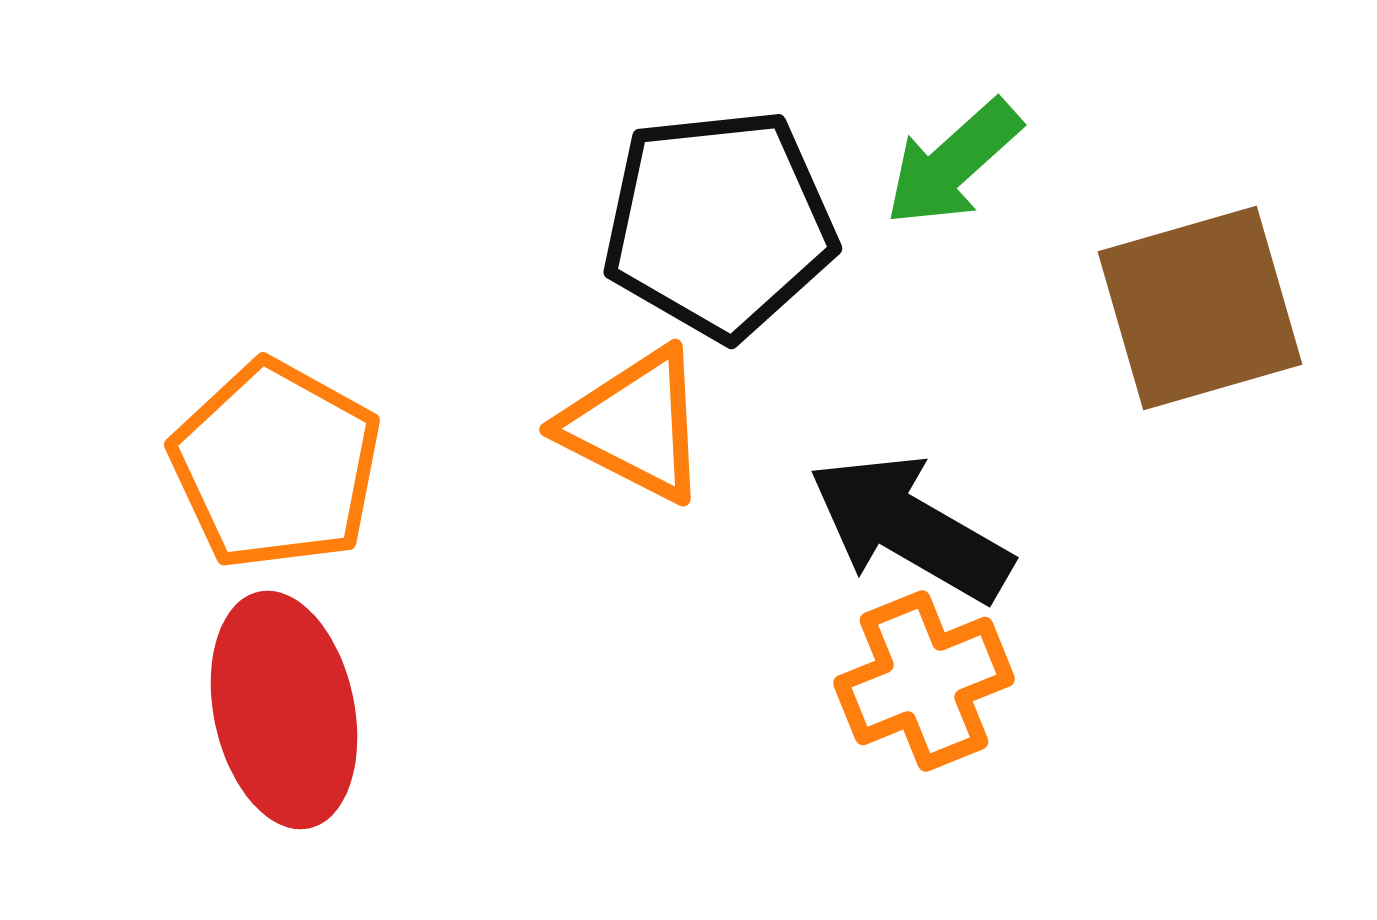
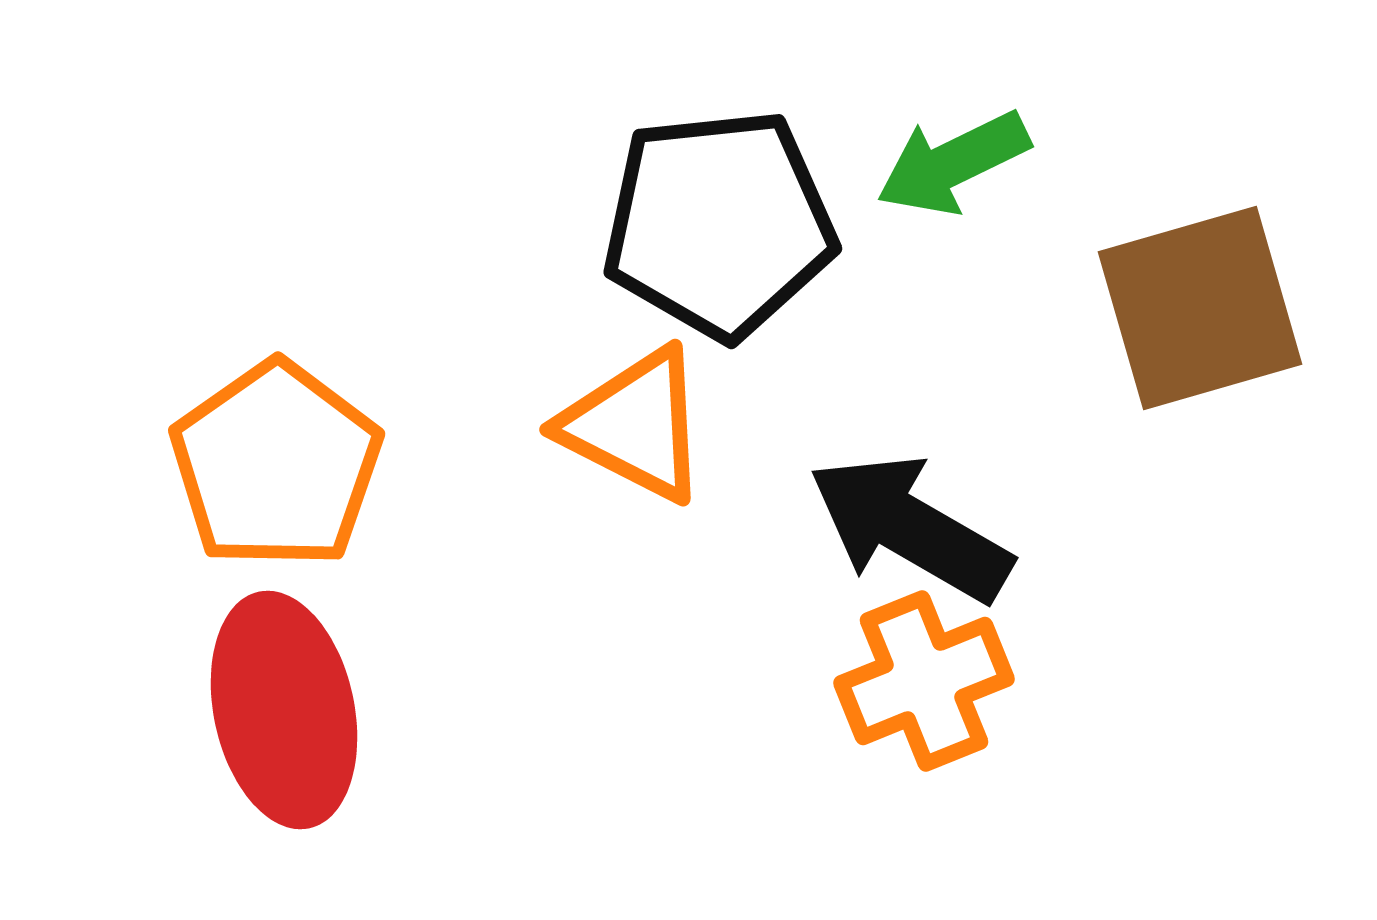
green arrow: rotated 16 degrees clockwise
orange pentagon: rotated 8 degrees clockwise
